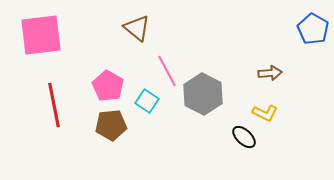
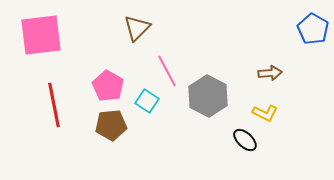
brown triangle: rotated 36 degrees clockwise
gray hexagon: moved 5 px right, 2 px down
black ellipse: moved 1 px right, 3 px down
